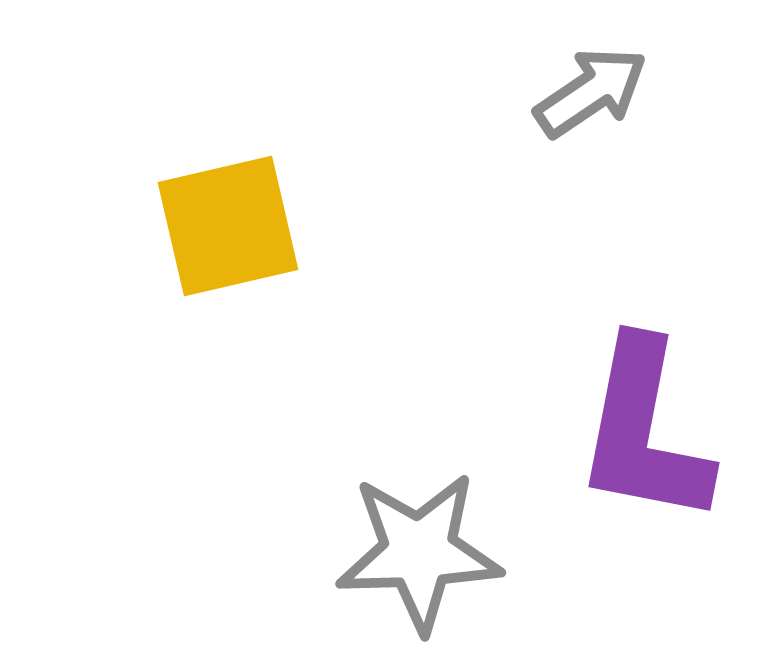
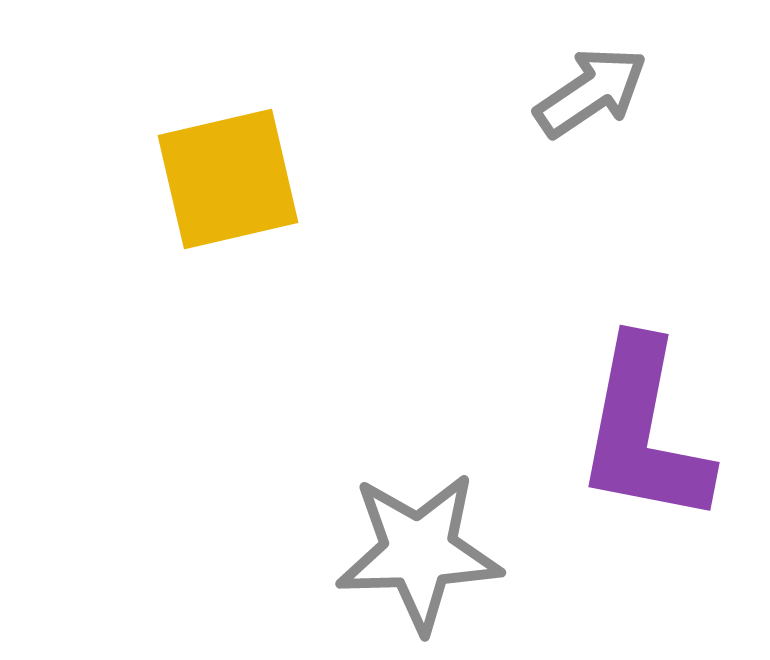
yellow square: moved 47 px up
